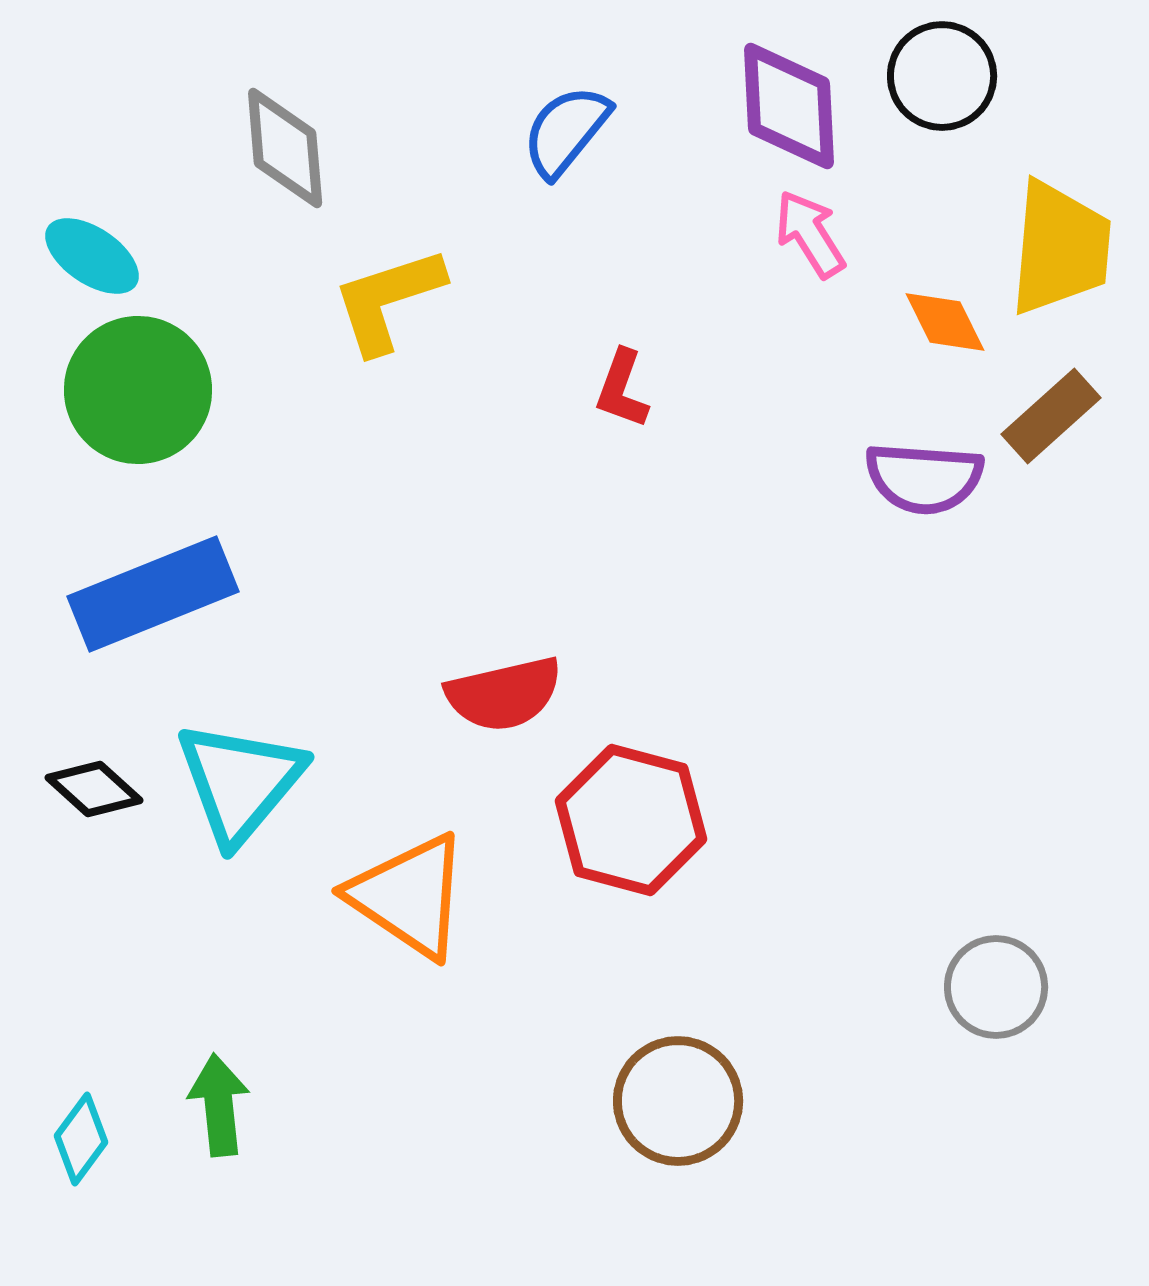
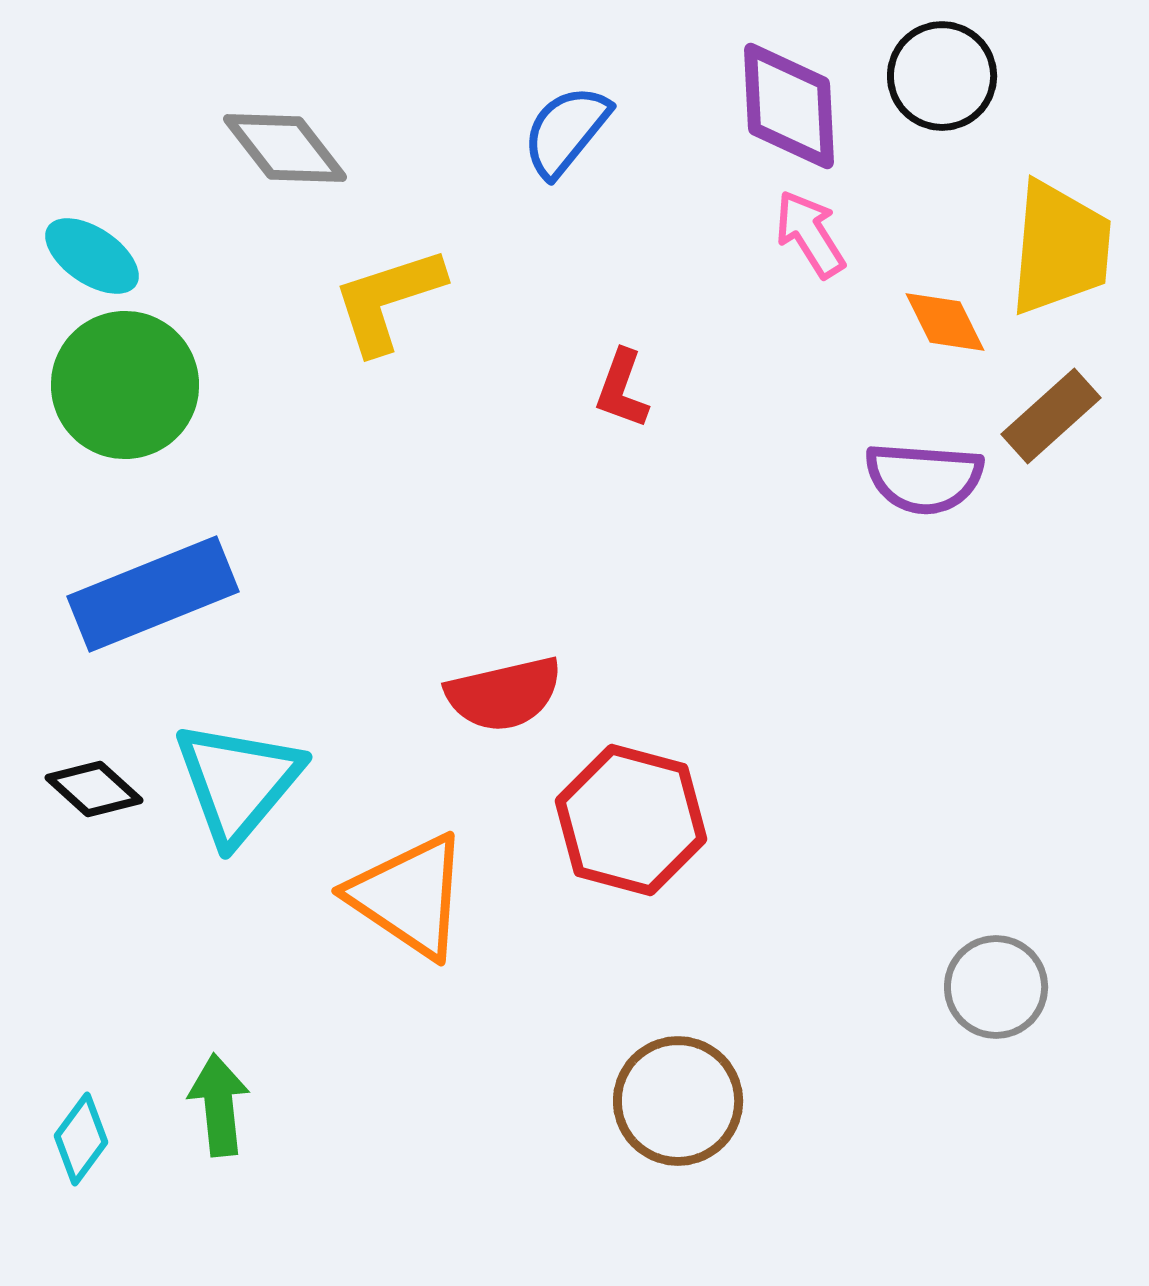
gray diamond: rotated 33 degrees counterclockwise
green circle: moved 13 px left, 5 px up
cyan triangle: moved 2 px left
